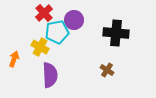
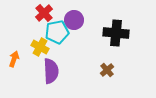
brown cross: rotated 16 degrees clockwise
purple semicircle: moved 1 px right, 4 px up
